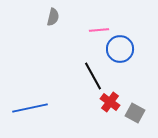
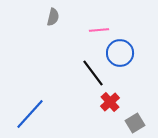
blue circle: moved 4 px down
black line: moved 3 px up; rotated 8 degrees counterclockwise
red cross: rotated 12 degrees clockwise
blue line: moved 6 px down; rotated 36 degrees counterclockwise
gray square: moved 10 px down; rotated 30 degrees clockwise
